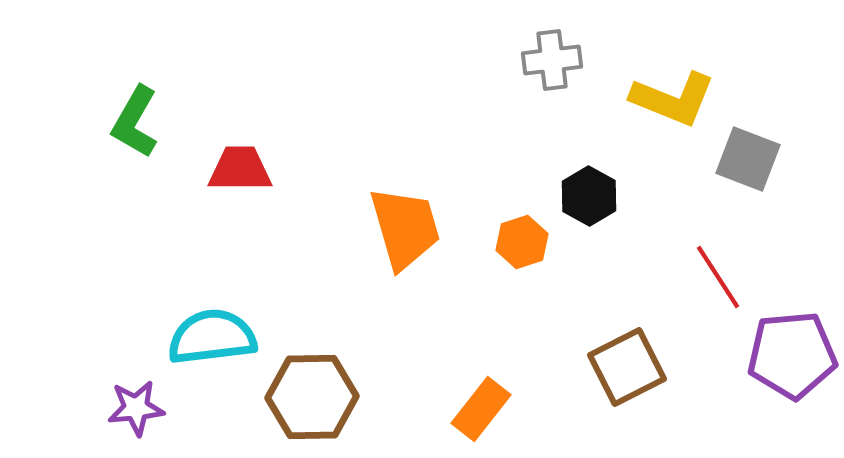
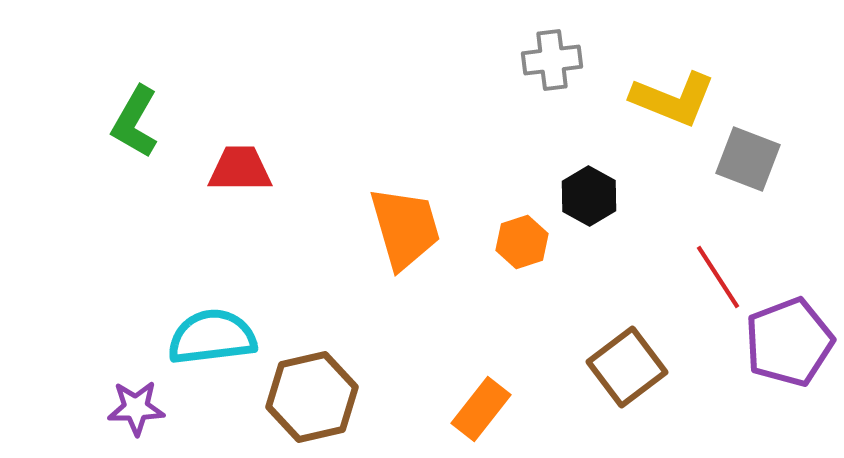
purple pentagon: moved 3 px left, 13 px up; rotated 16 degrees counterclockwise
brown square: rotated 10 degrees counterclockwise
brown hexagon: rotated 12 degrees counterclockwise
purple star: rotated 4 degrees clockwise
